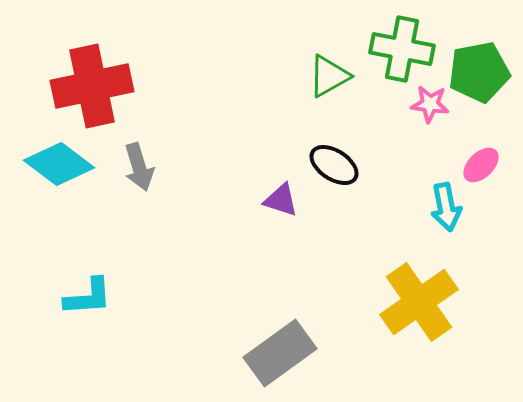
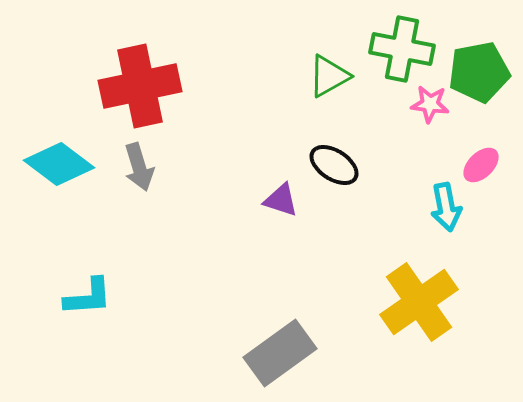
red cross: moved 48 px right
